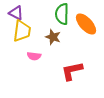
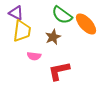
green semicircle: moved 1 px down; rotated 55 degrees counterclockwise
brown star: rotated 28 degrees clockwise
red L-shape: moved 13 px left
